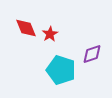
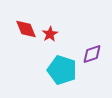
red diamond: moved 1 px down
cyan pentagon: moved 1 px right
